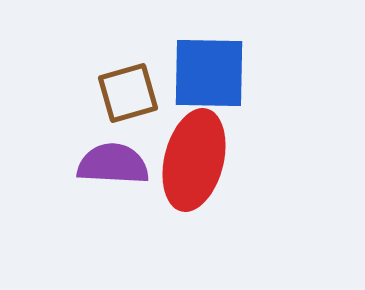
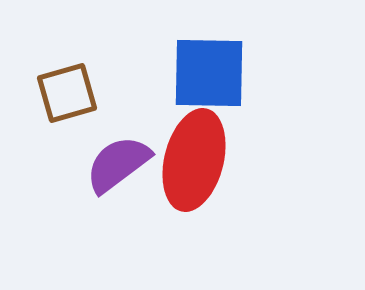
brown square: moved 61 px left
purple semicircle: moved 5 px right; rotated 40 degrees counterclockwise
